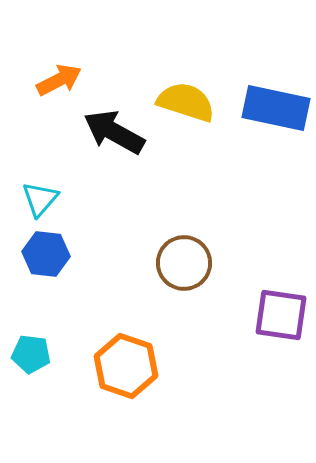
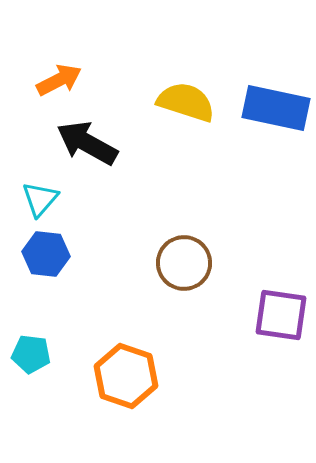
black arrow: moved 27 px left, 11 px down
orange hexagon: moved 10 px down
